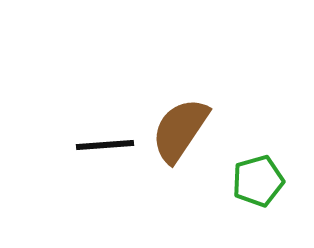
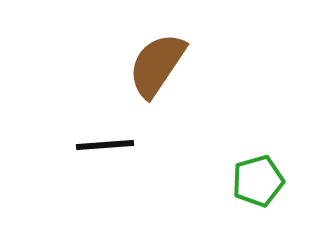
brown semicircle: moved 23 px left, 65 px up
